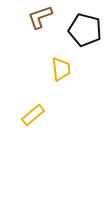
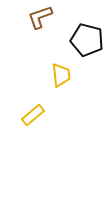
black pentagon: moved 2 px right, 10 px down
yellow trapezoid: moved 6 px down
